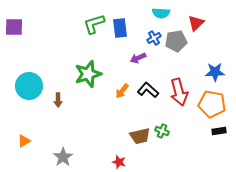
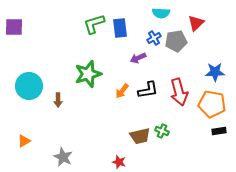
black L-shape: rotated 130 degrees clockwise
gray star: rotated 12 degrees counterclockwise
